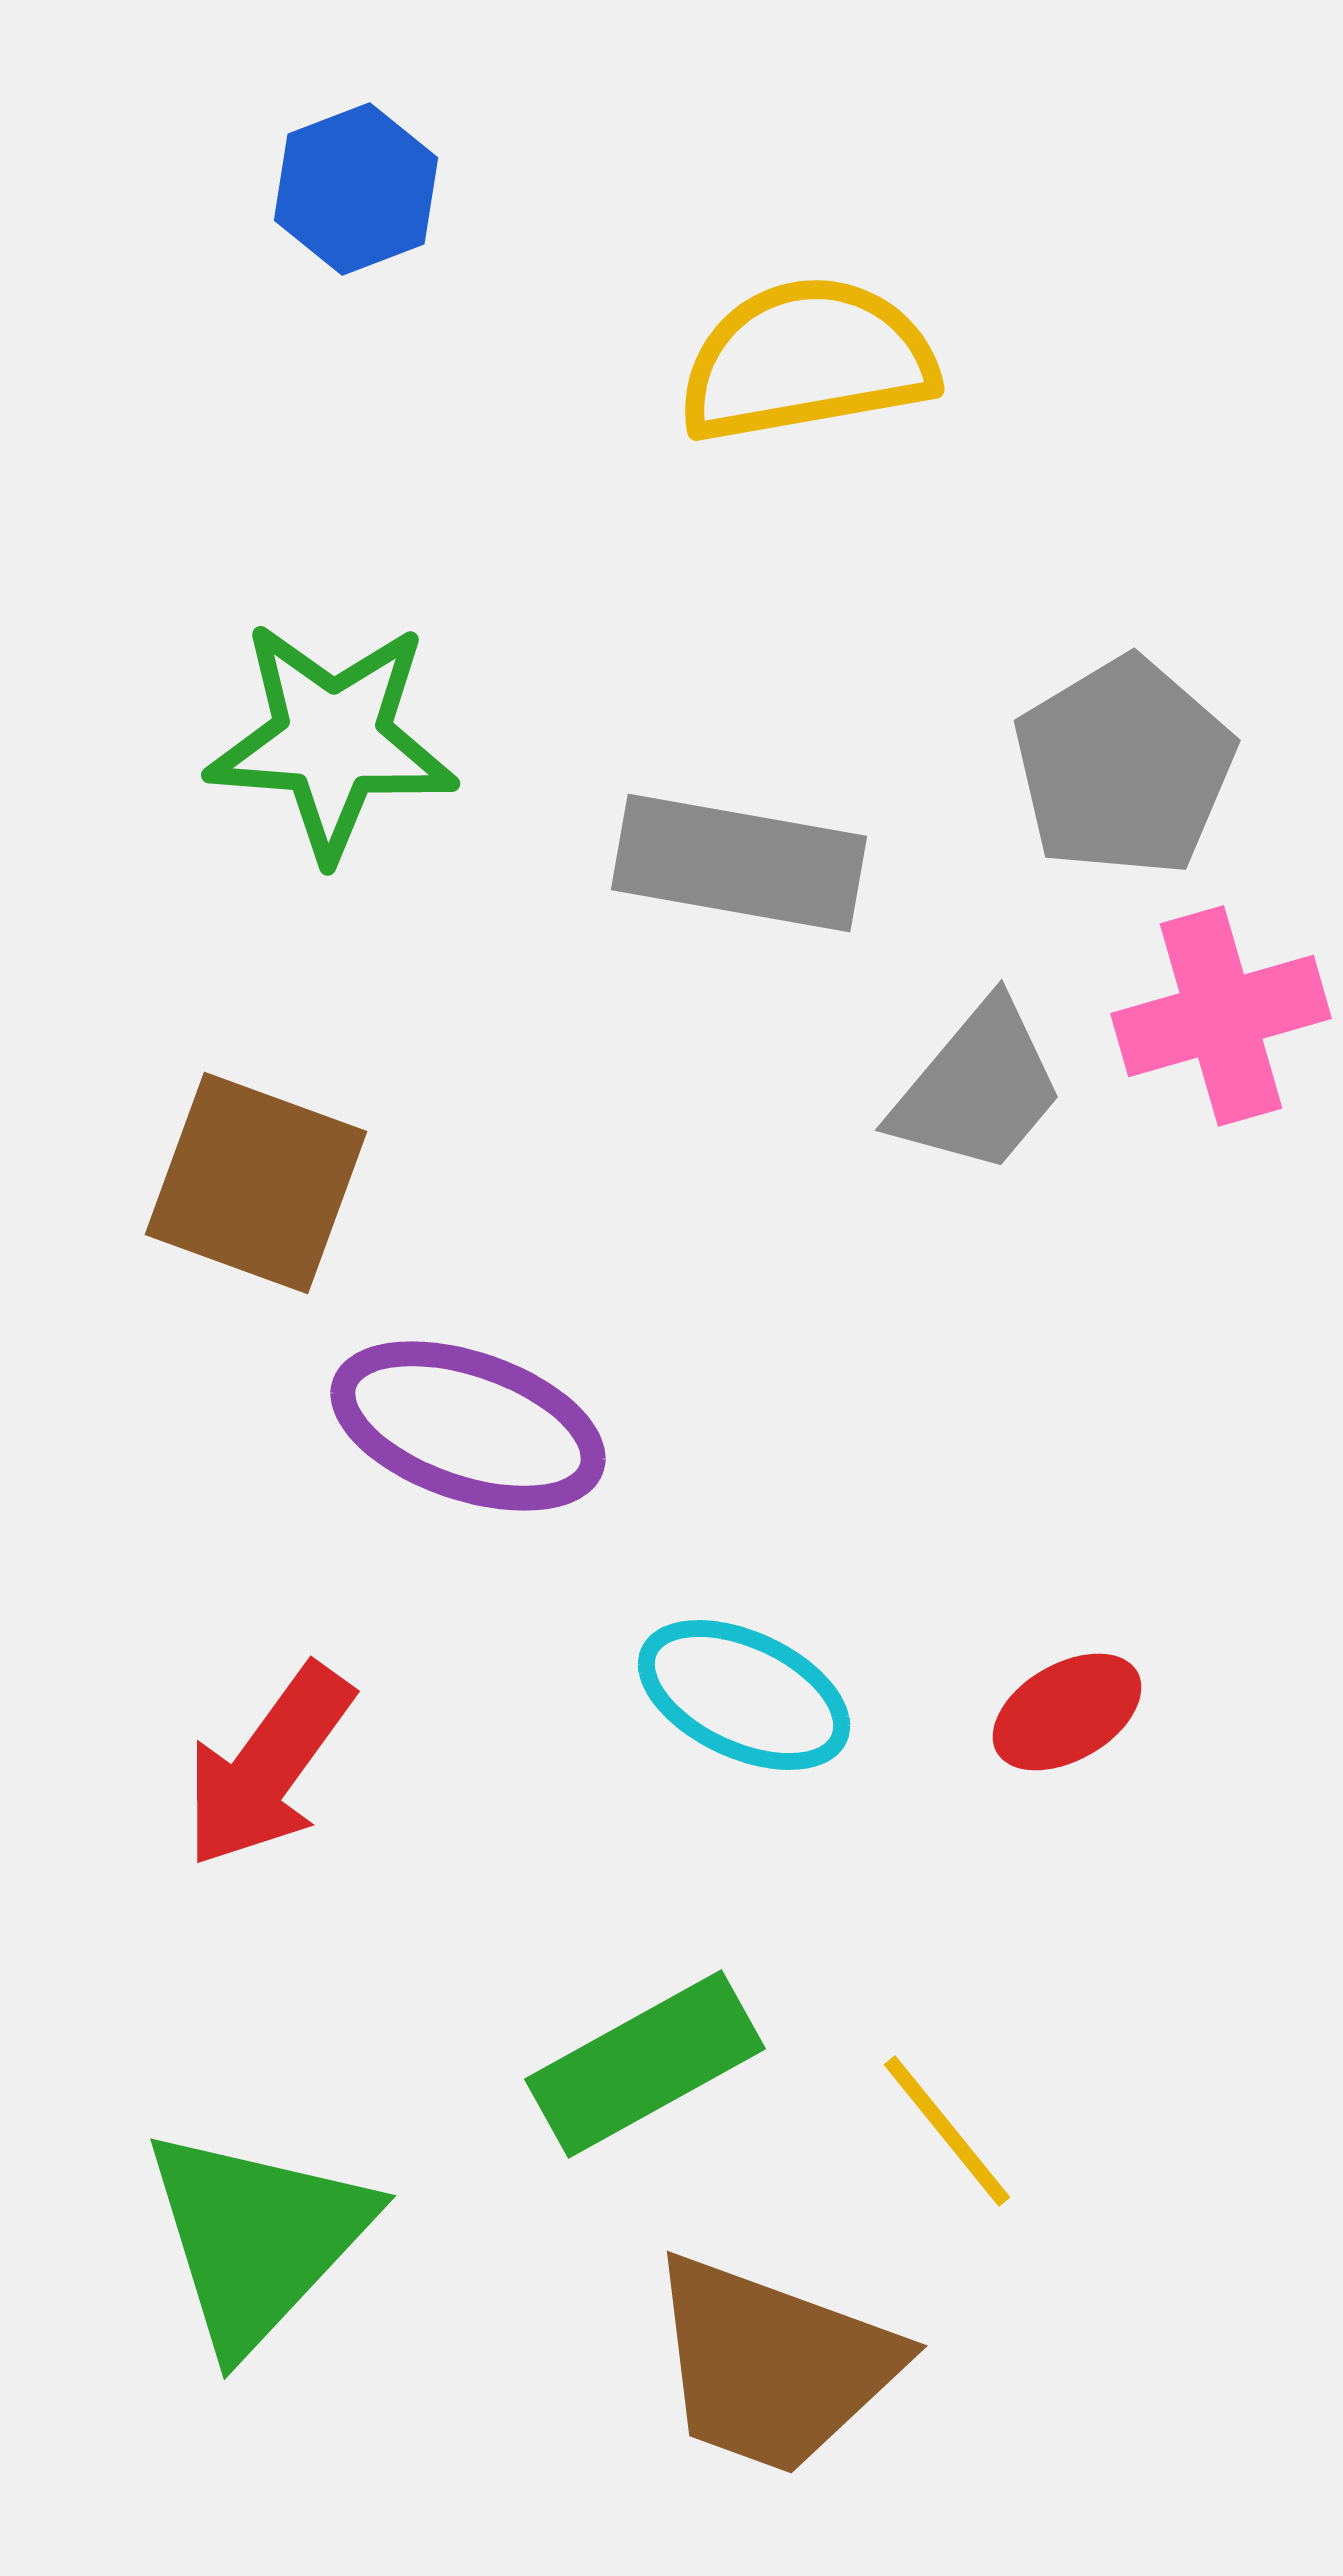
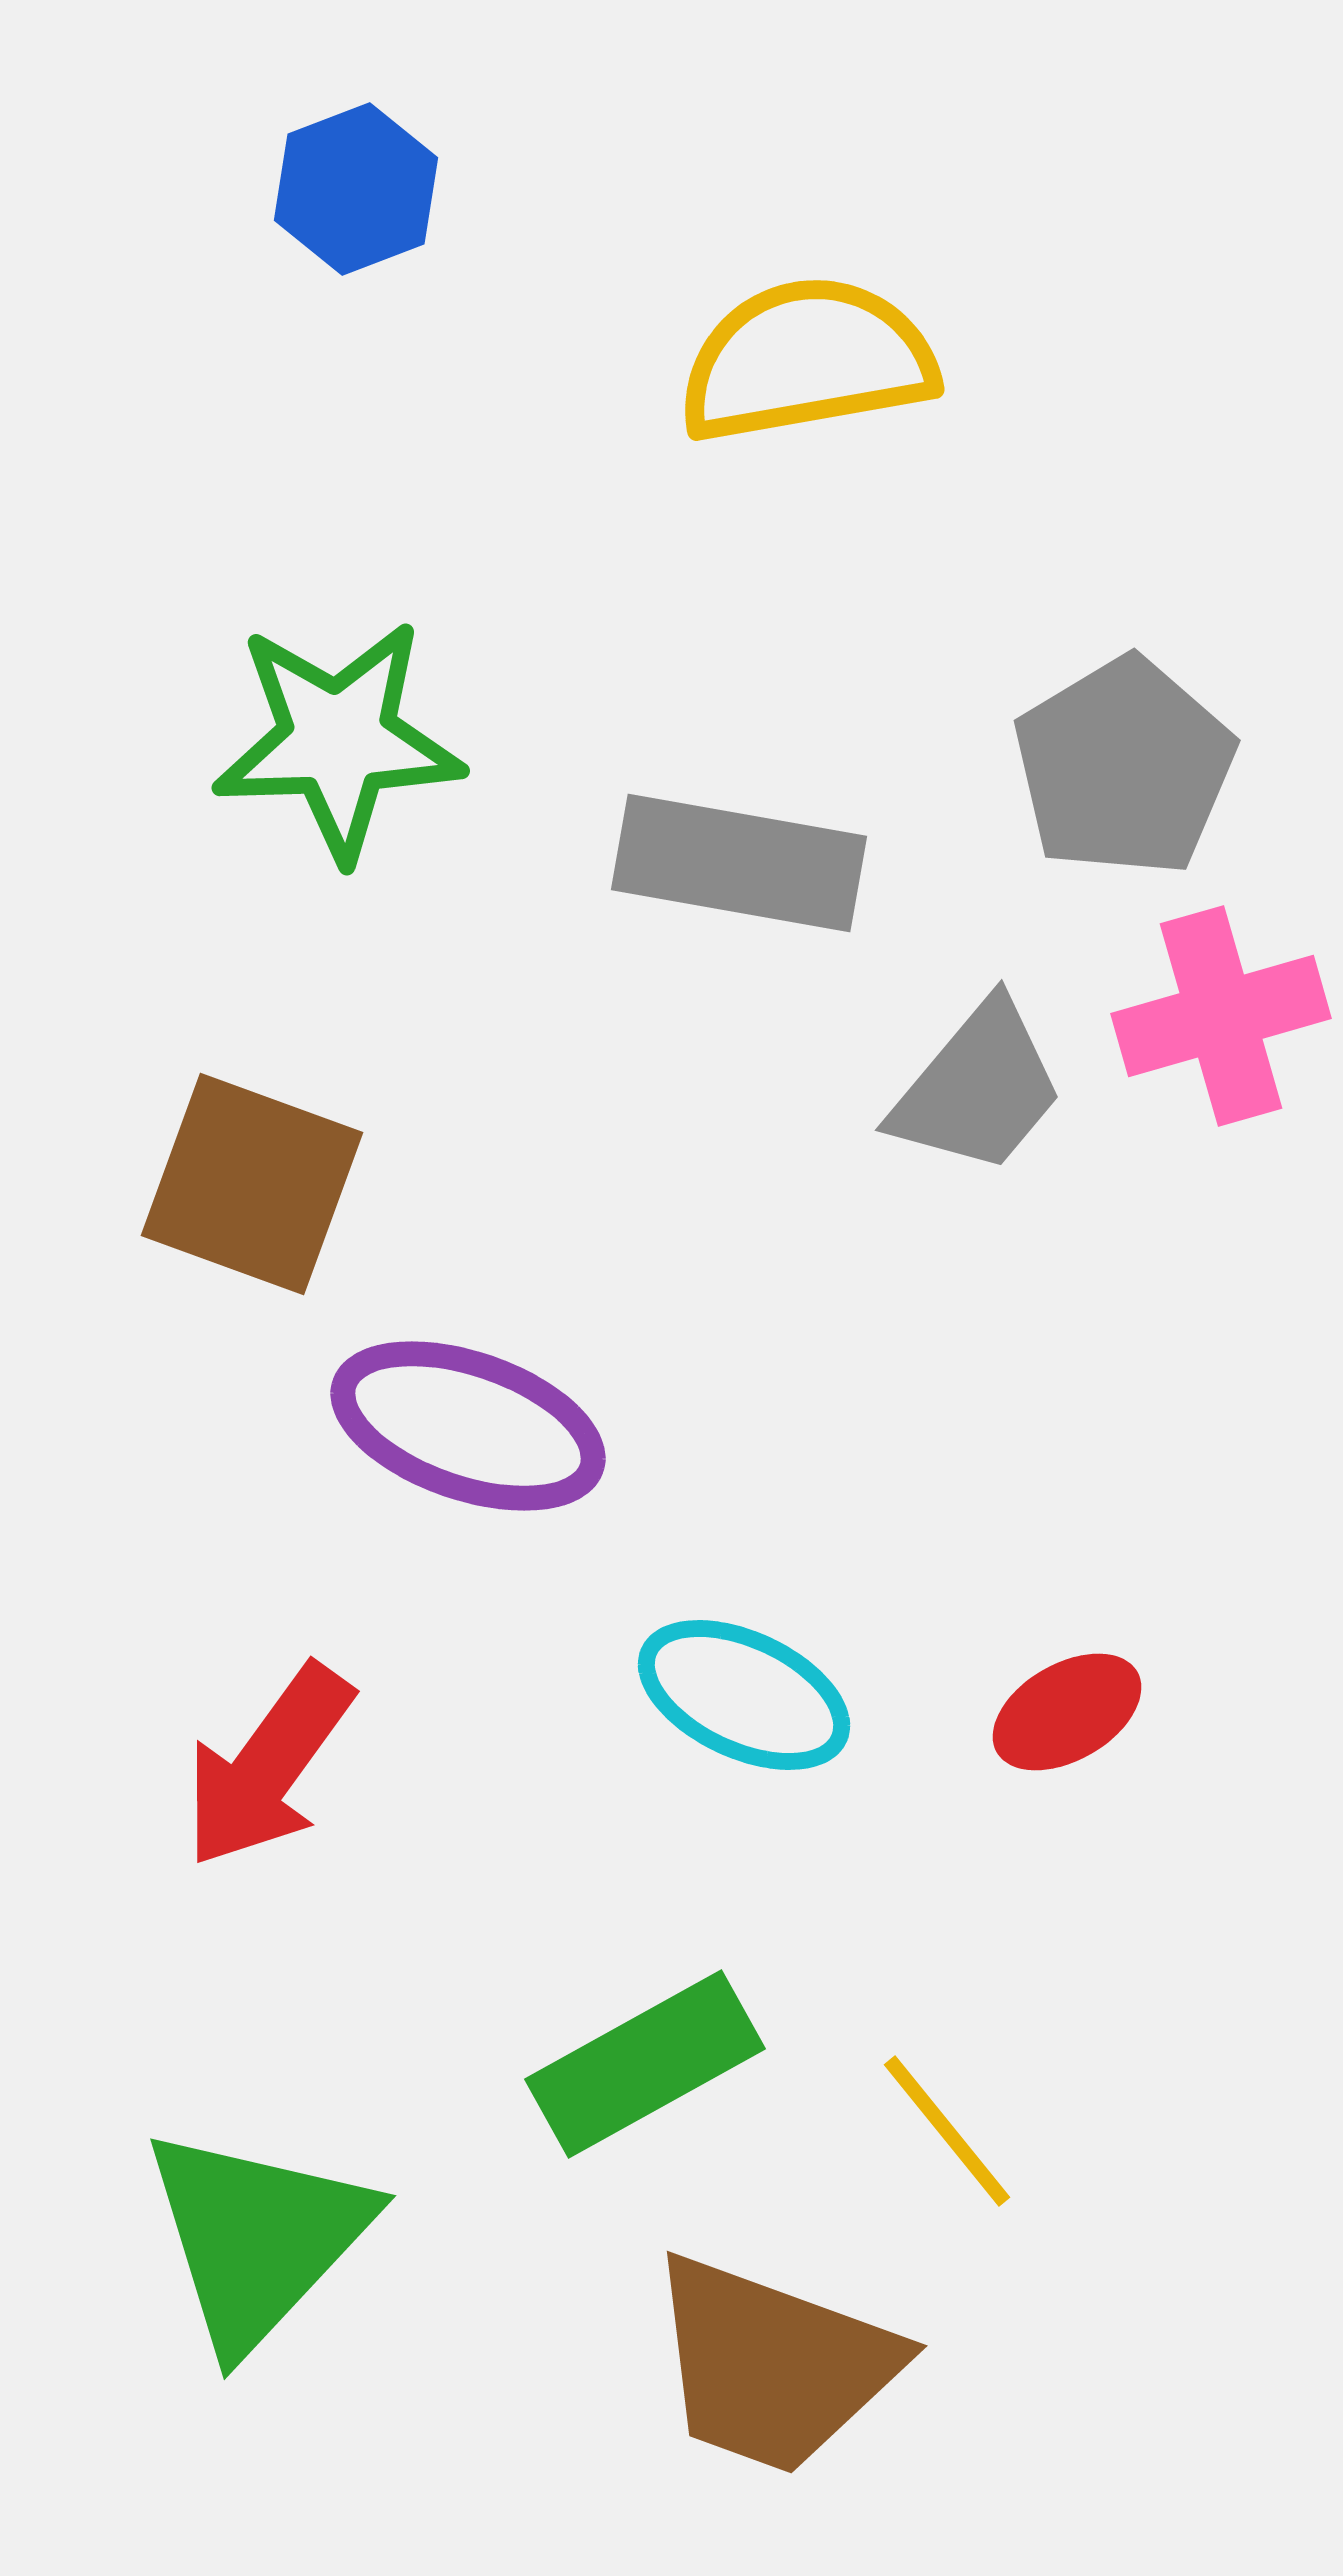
green star: moved 6 px right; rotated 6 degrees counterclockwise
brown square: moved 4 px left, 1 px down
